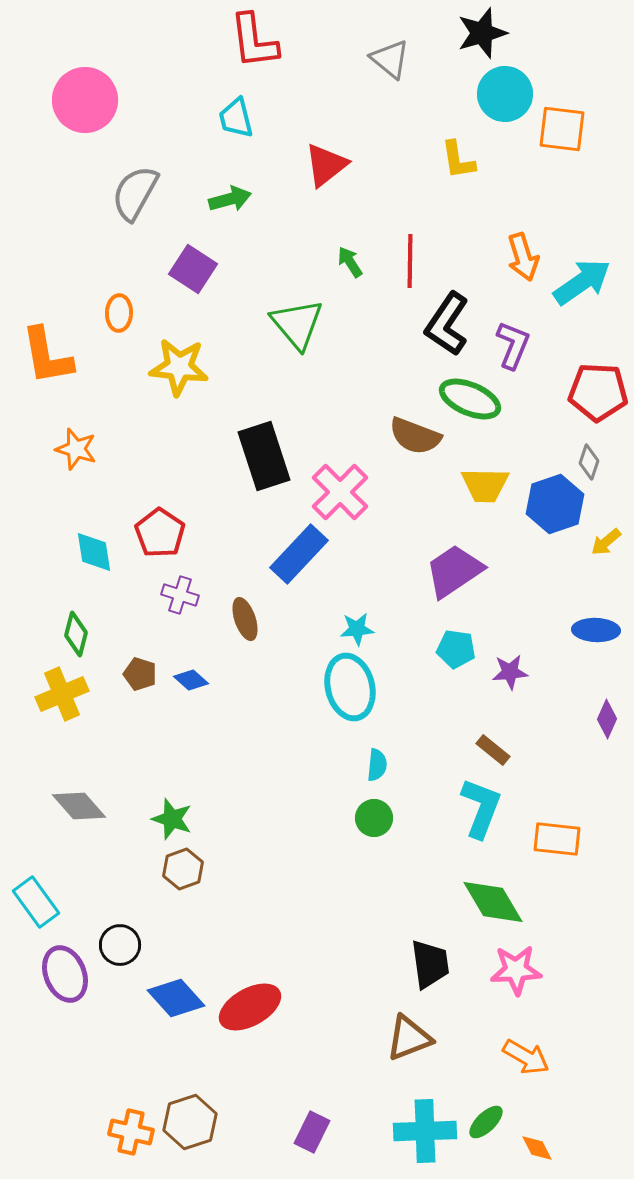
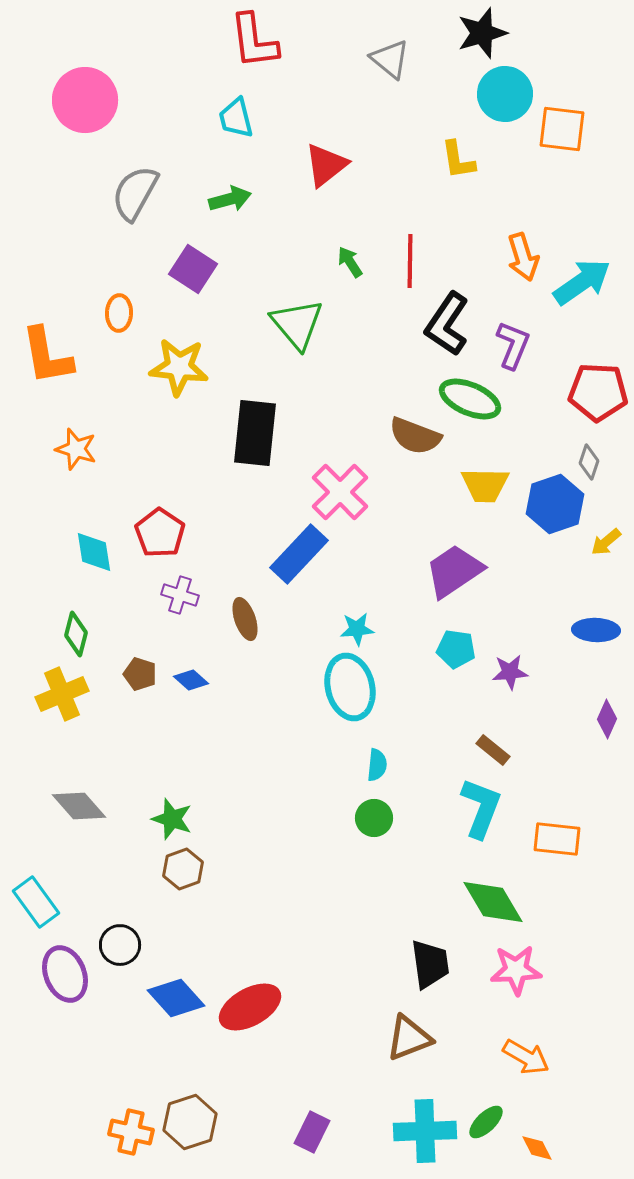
black rectangle at (264, 456): moved 9 px left, 23 px up; rotated 24 degrees clockwise
